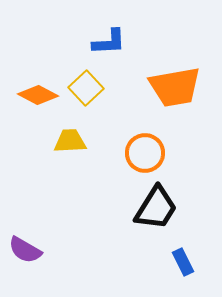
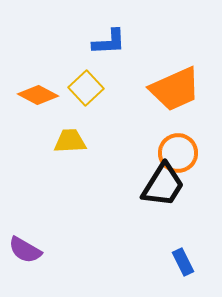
orange trapezoid: moved 2 px down; rotated 14 degrees counterclockwise
orange circle: moved 33 px right
black trapezoid: moved 7 px right, 23 px up
